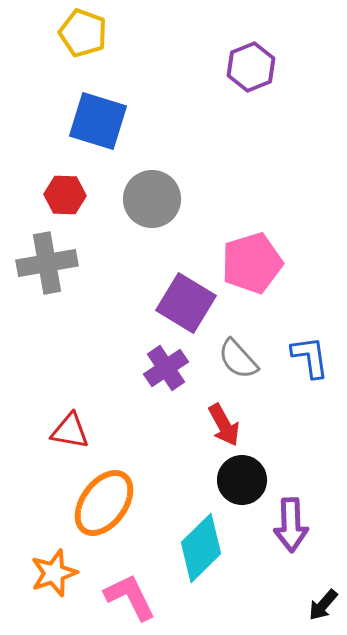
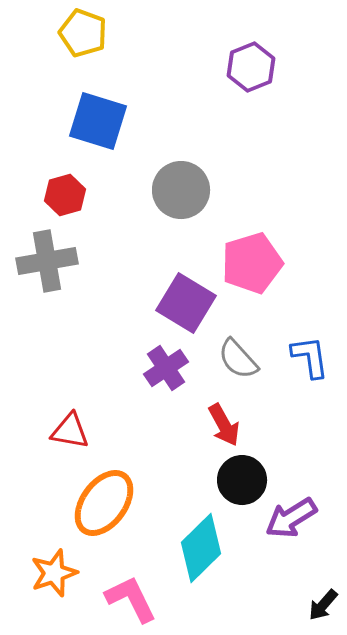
red hexagon: rotated 18 degrees counterclockwise
gray circle: moved 29 px right, 9 px up
gray cross: moved 2 px up
purple arrow: moved 7 px up; rotated 60 degrees clockwise
pink L-shape: moved 1 px right, 2 px down
